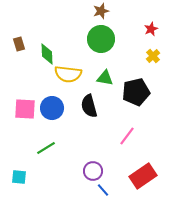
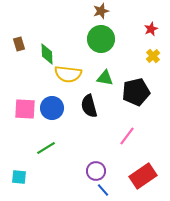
purple circle: moved 3 px right
